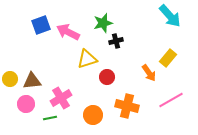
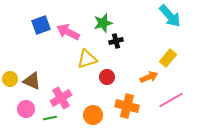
orange arrow: moved 4 px down; rotated 78 degrees counterclockwise
brown triangle: rotated 30 degrees clockwise
pink circle: moved 5 px down
